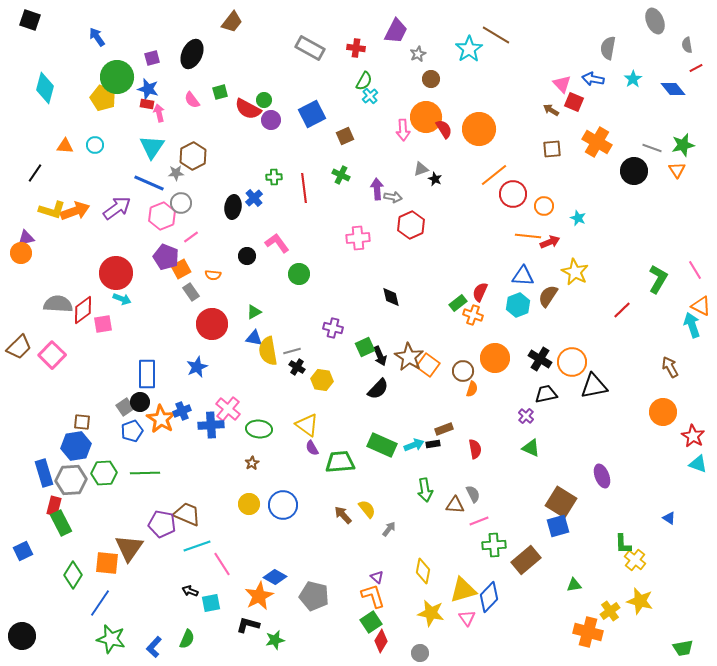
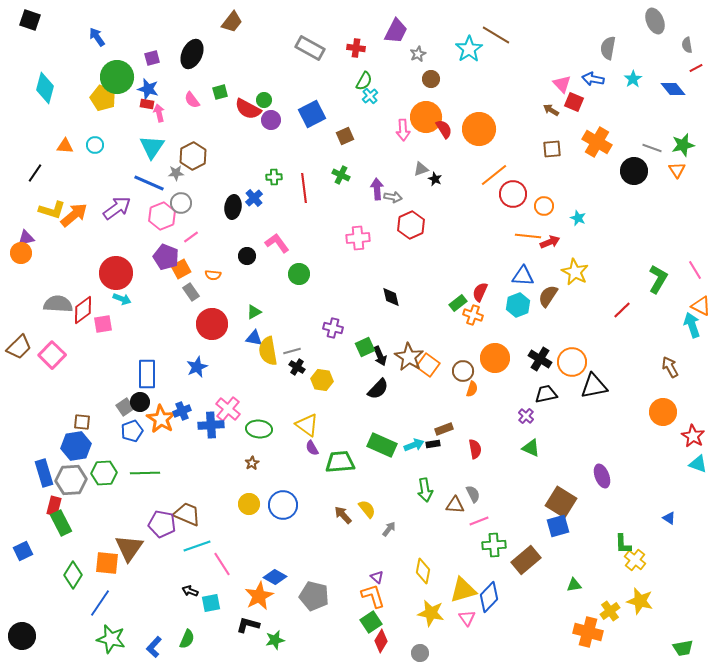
orange arrow at (75, 211): moved 1 px left, 4 px down; rotated 20 degrees counterclockwise
